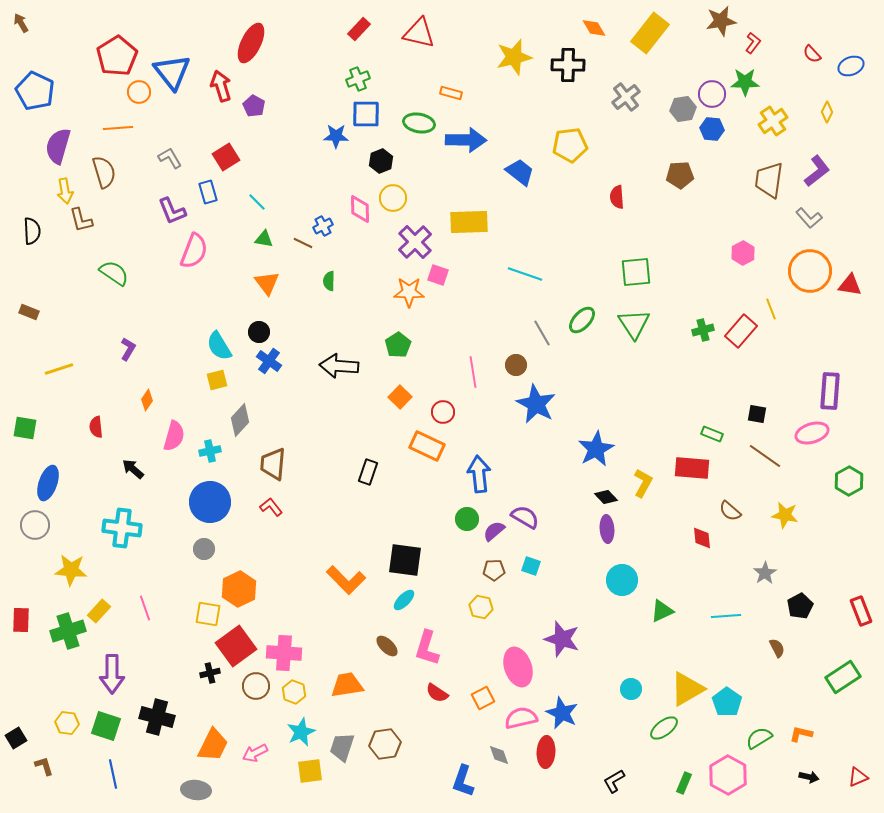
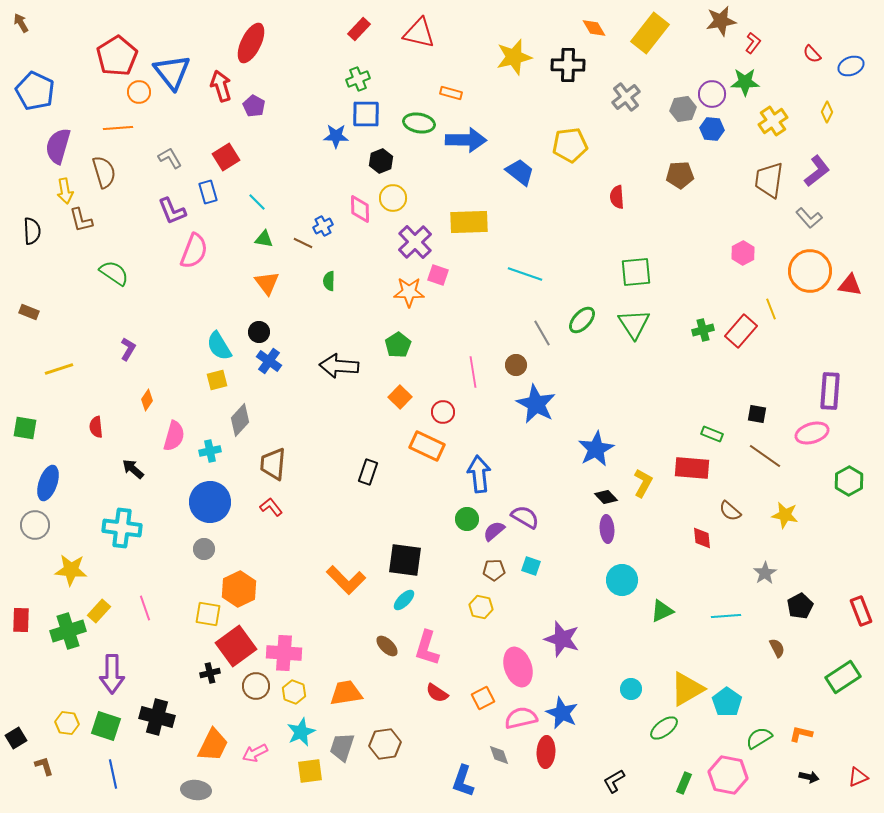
orange trapezoid at (347, 685): moved 1 px left, 8 px down
pink hexagon at (728, 775): rotated 18 degrees counterclockwise
